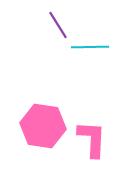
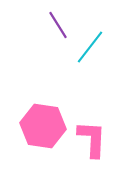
cyan line: rotated 51 degrees counterclockwise
